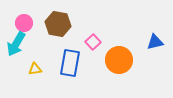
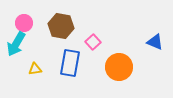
brown hexagon: moved 3 px right, 2 px down
blue triangle: rotated 36 degrees clockwise
orange circle: moved 7 px down
